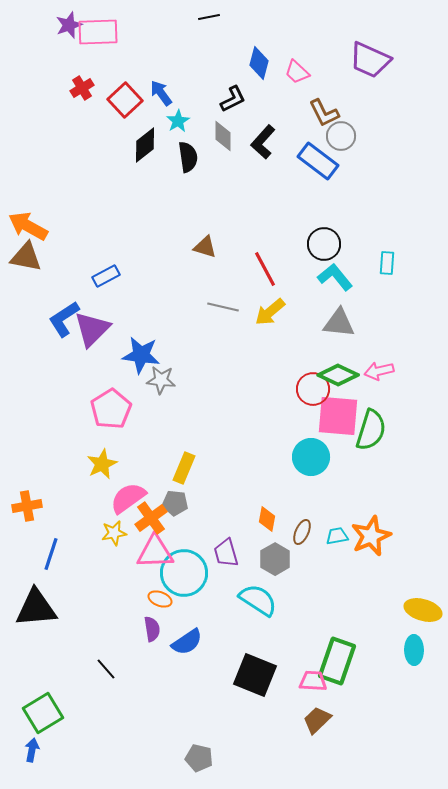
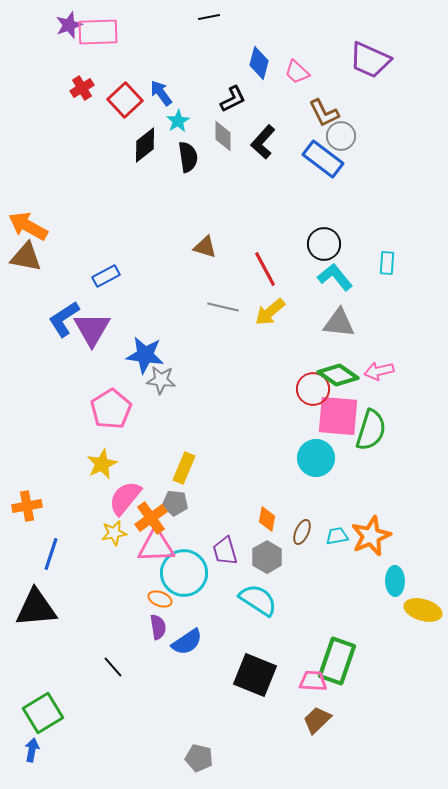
blue rectangle at (318, 161): moved 5 px right, 2 px up
purple triangle at (92, 329): rotated 15 degrees counterclockwise
blue star at (141, 355): moved 4 px right
green diamond at (338, 375): rotated 9 degrees clockwise
cyan circle at (311, 457): moved 5 px right, 1 px down
pink semicircle at (128, 498): moved 3 px left; rotated 15 degrees counterclockwise
pink triangle at (155, 552): moved 1 px right, 6 px up
purple trapezoid at (226, 553): moved 1 px left, 2 px up
gray hexagon at (275, 559): moved 8 px left, 2 px up
purple semicircle at (152, 629): moved 6 px right, 2 px up
cyan ellipse at (414, 650): moved 19 px left, 69 px up
black line at (106, 669): moved 7 px right, 2 px up
